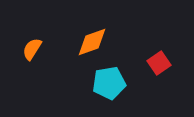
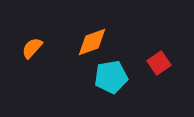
orange semicircle: moved 1 px up; rotated 10 degrees clockwise
cyan pentagon: moved 2 px right, 6 px up
